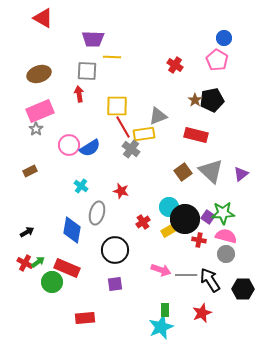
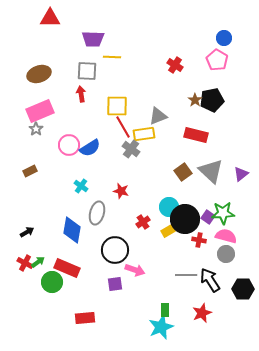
red triangle at (43, 18): moved 7 px right; rotated 30 degrees counterclockwise
red arrow at (79, 94): moved 2 px right
pink arrow at (161, 270): moved 26 px left
